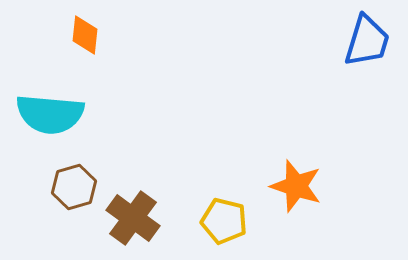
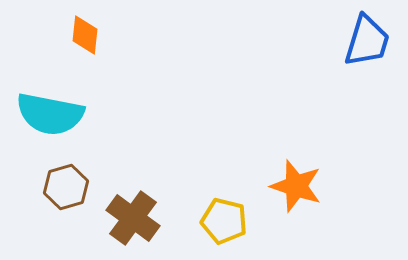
cyan semicircle: rotated 6 degrees clockwise
brown hexagon: moved 8 px left
